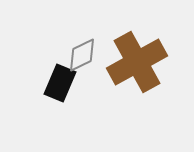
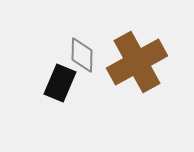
gray diamond: rotated 63 degrees counterclockwise
